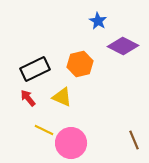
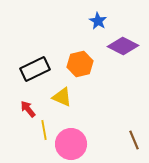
red arrow: moved 11 px down
yellow line: rotated 54 degrees clockwise
pink circle: moved 1 px down
